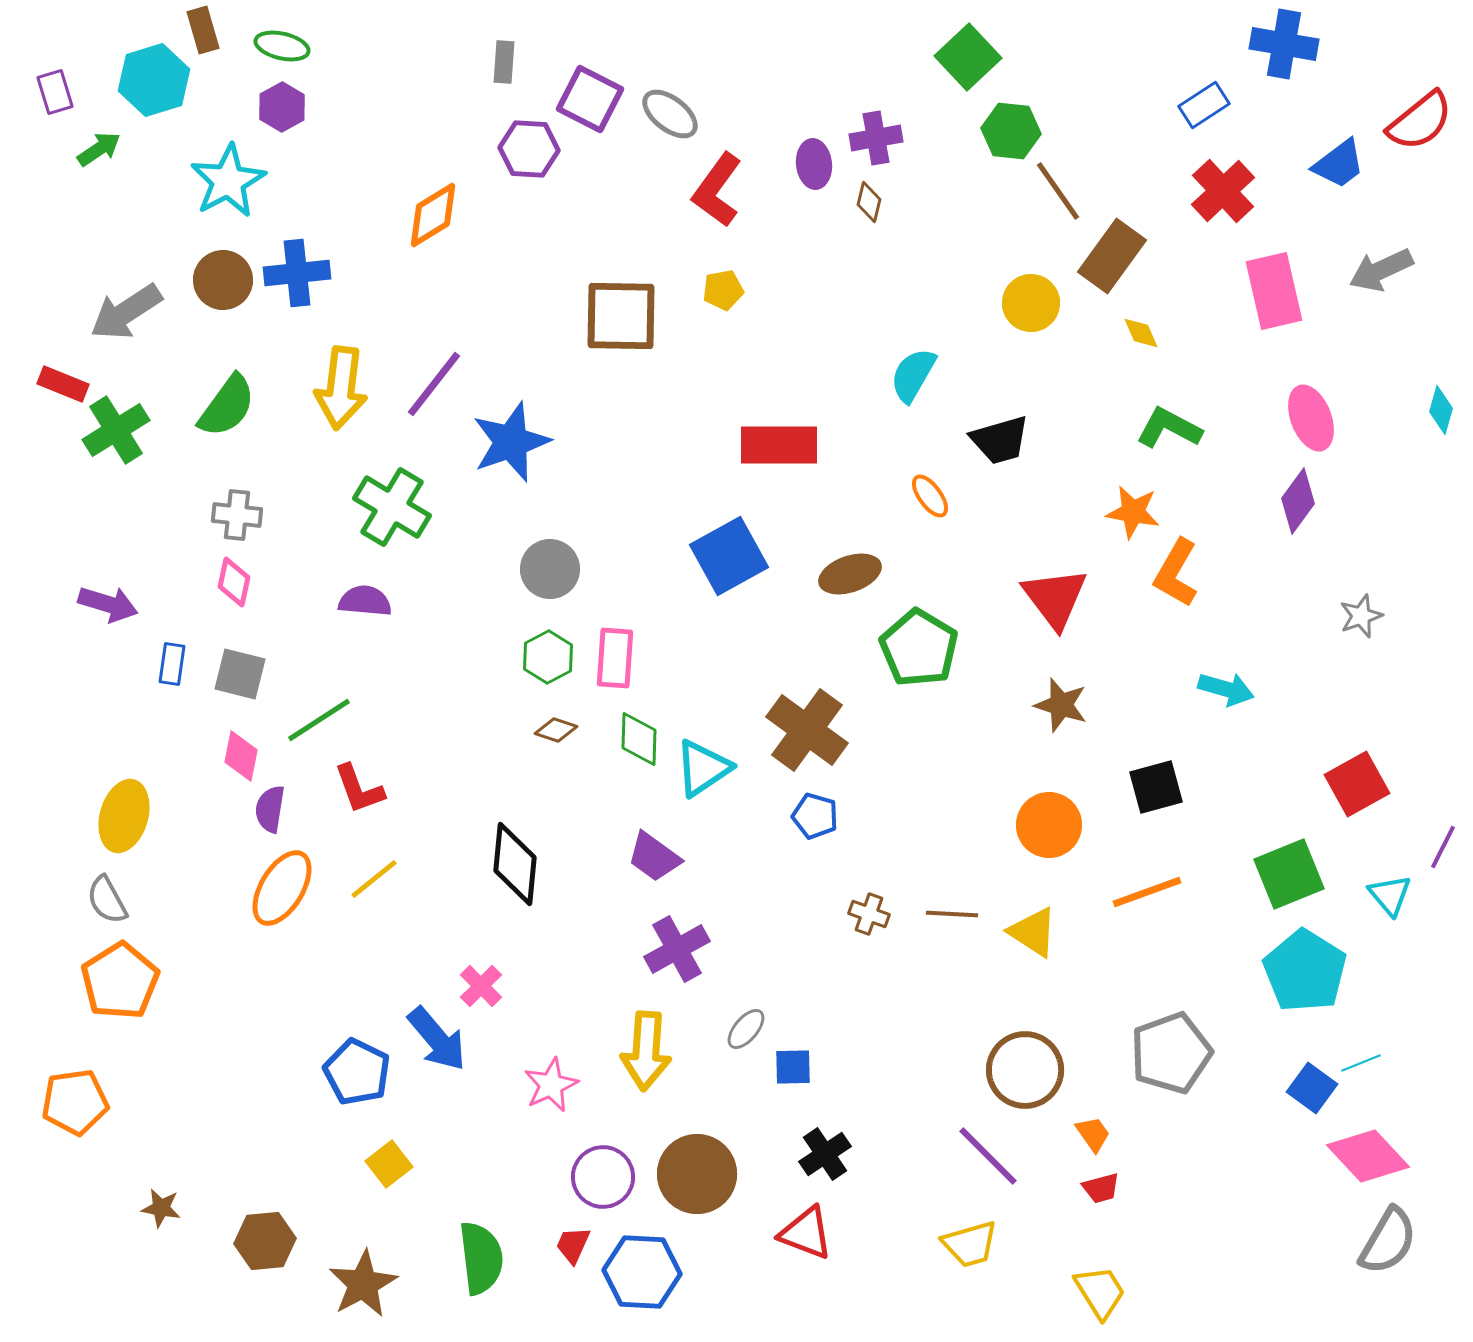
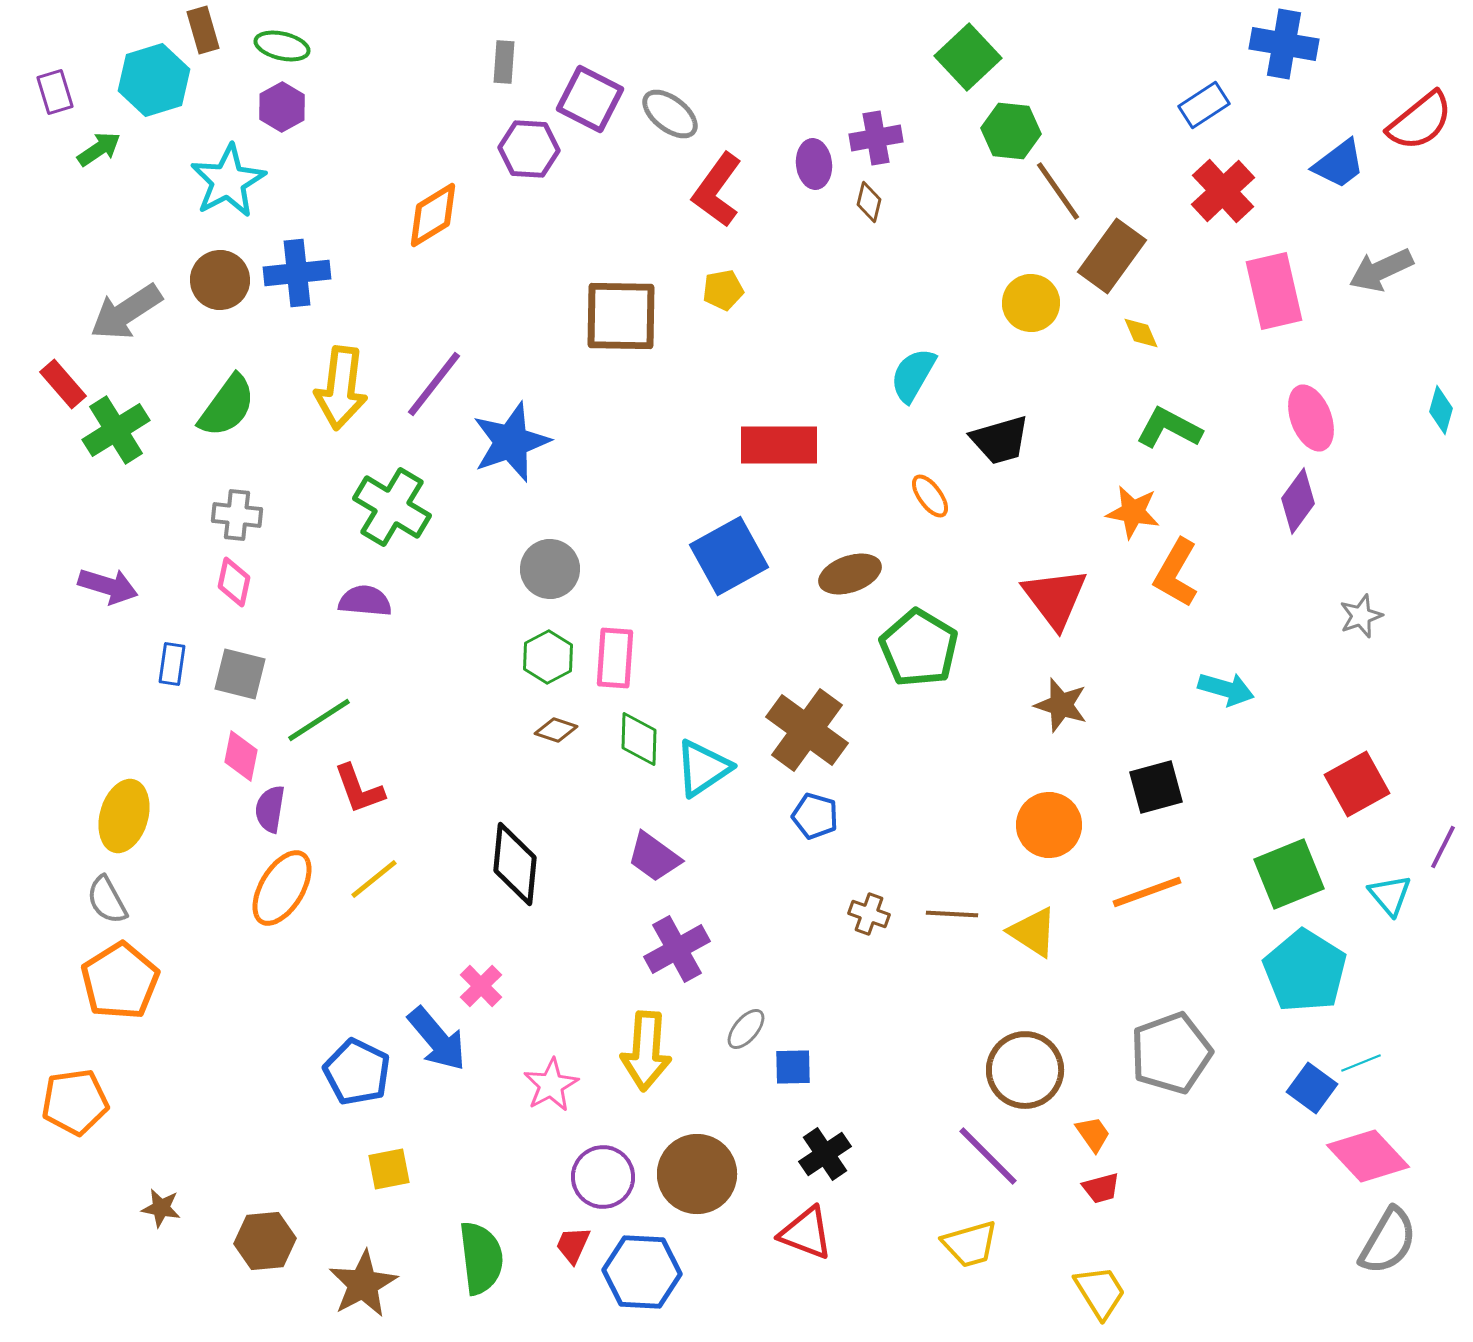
brown circle at (223, 280): moved 3 px left
red rectangle at (63, 384): rotated 27 degrees clockwise
purple arrow at (108, 604): moved 18 px up
pink star at (551, 1085): rotated 4 degrees counterclockwise
yellow square at (389, 1164): moved 5 px down; rotated 27 degrees clockwise
